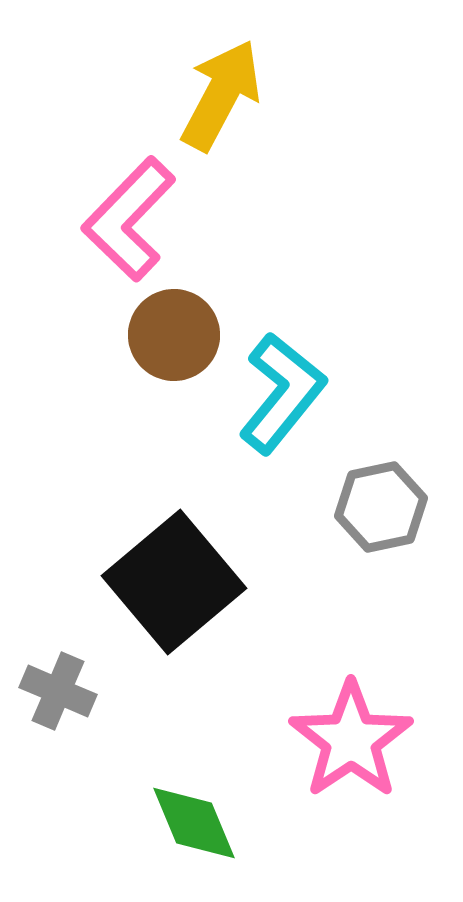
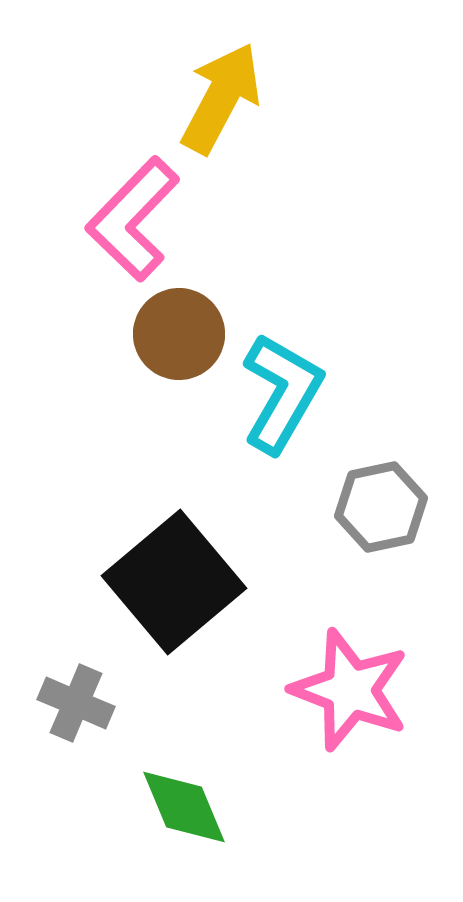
yellow arrow: moved 3 px down
pink L-shape: moved 4 px right
brown circle: moved 5 px right, 1 px up
cyan L-shape: rotated 9 degrees counterclockwise
gray cross: moved 18 px right, 12 px down
pink star: moved 1 px left, 50 px up; rotated 17 degrees counterclockwise
green diamond: moved 10 px left, 16 px up
